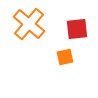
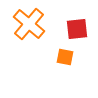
orange square: rotated 24 degrees clockwise
